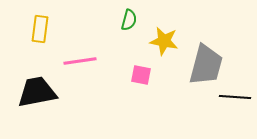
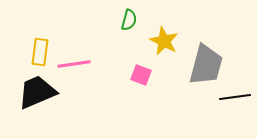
yellow rectangle: moved 23 px down
yellow star: rotated 16 degrees clockwise
pink line: moved 6 px left, 3 px down
pink square: rotated 10 degrees clockwise
black trapezoid: rotated 12 degrees counterclockwise
black line: rotated 12 degrees counterclockwise
